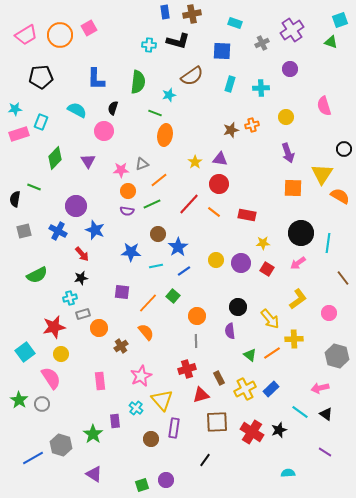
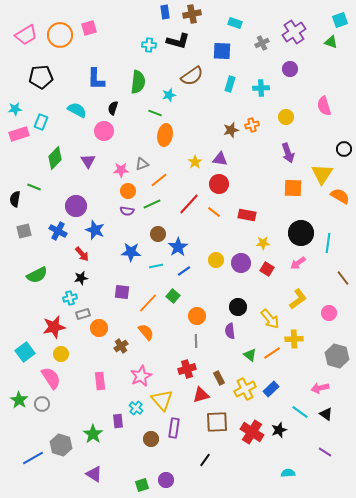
pink square at (89, 28): rotated 14 degrees clockwise
purple cross at (292, 30): moved 2 px right, 2 px down
purple rectangle at (115, 421): moved 3 px right
